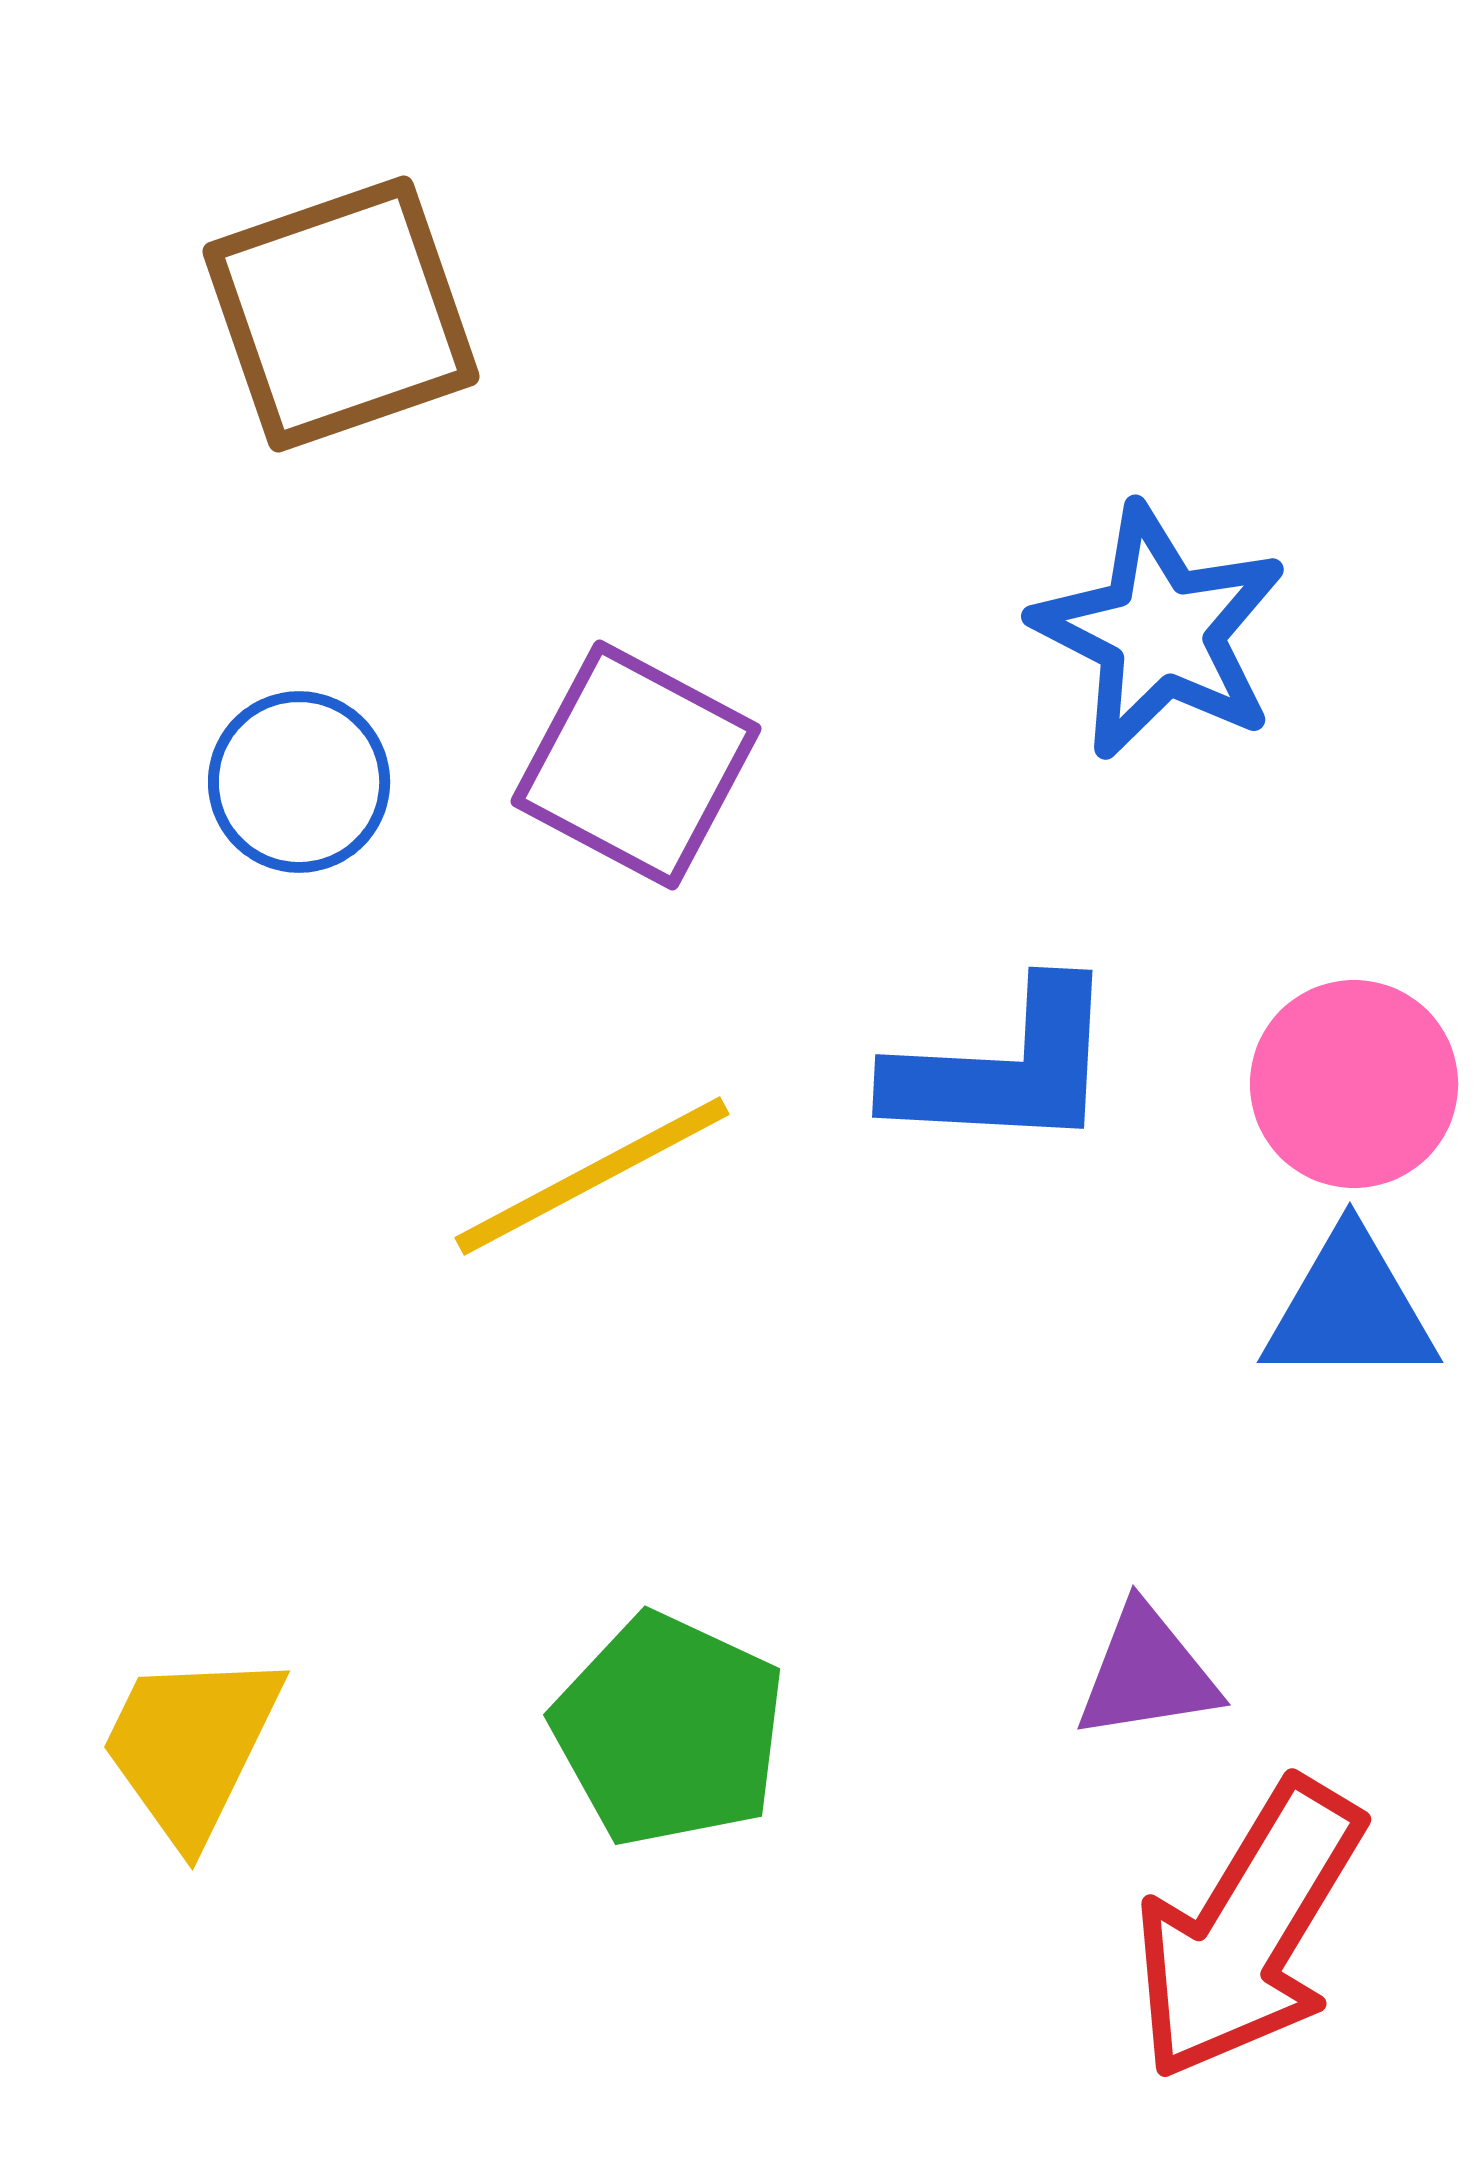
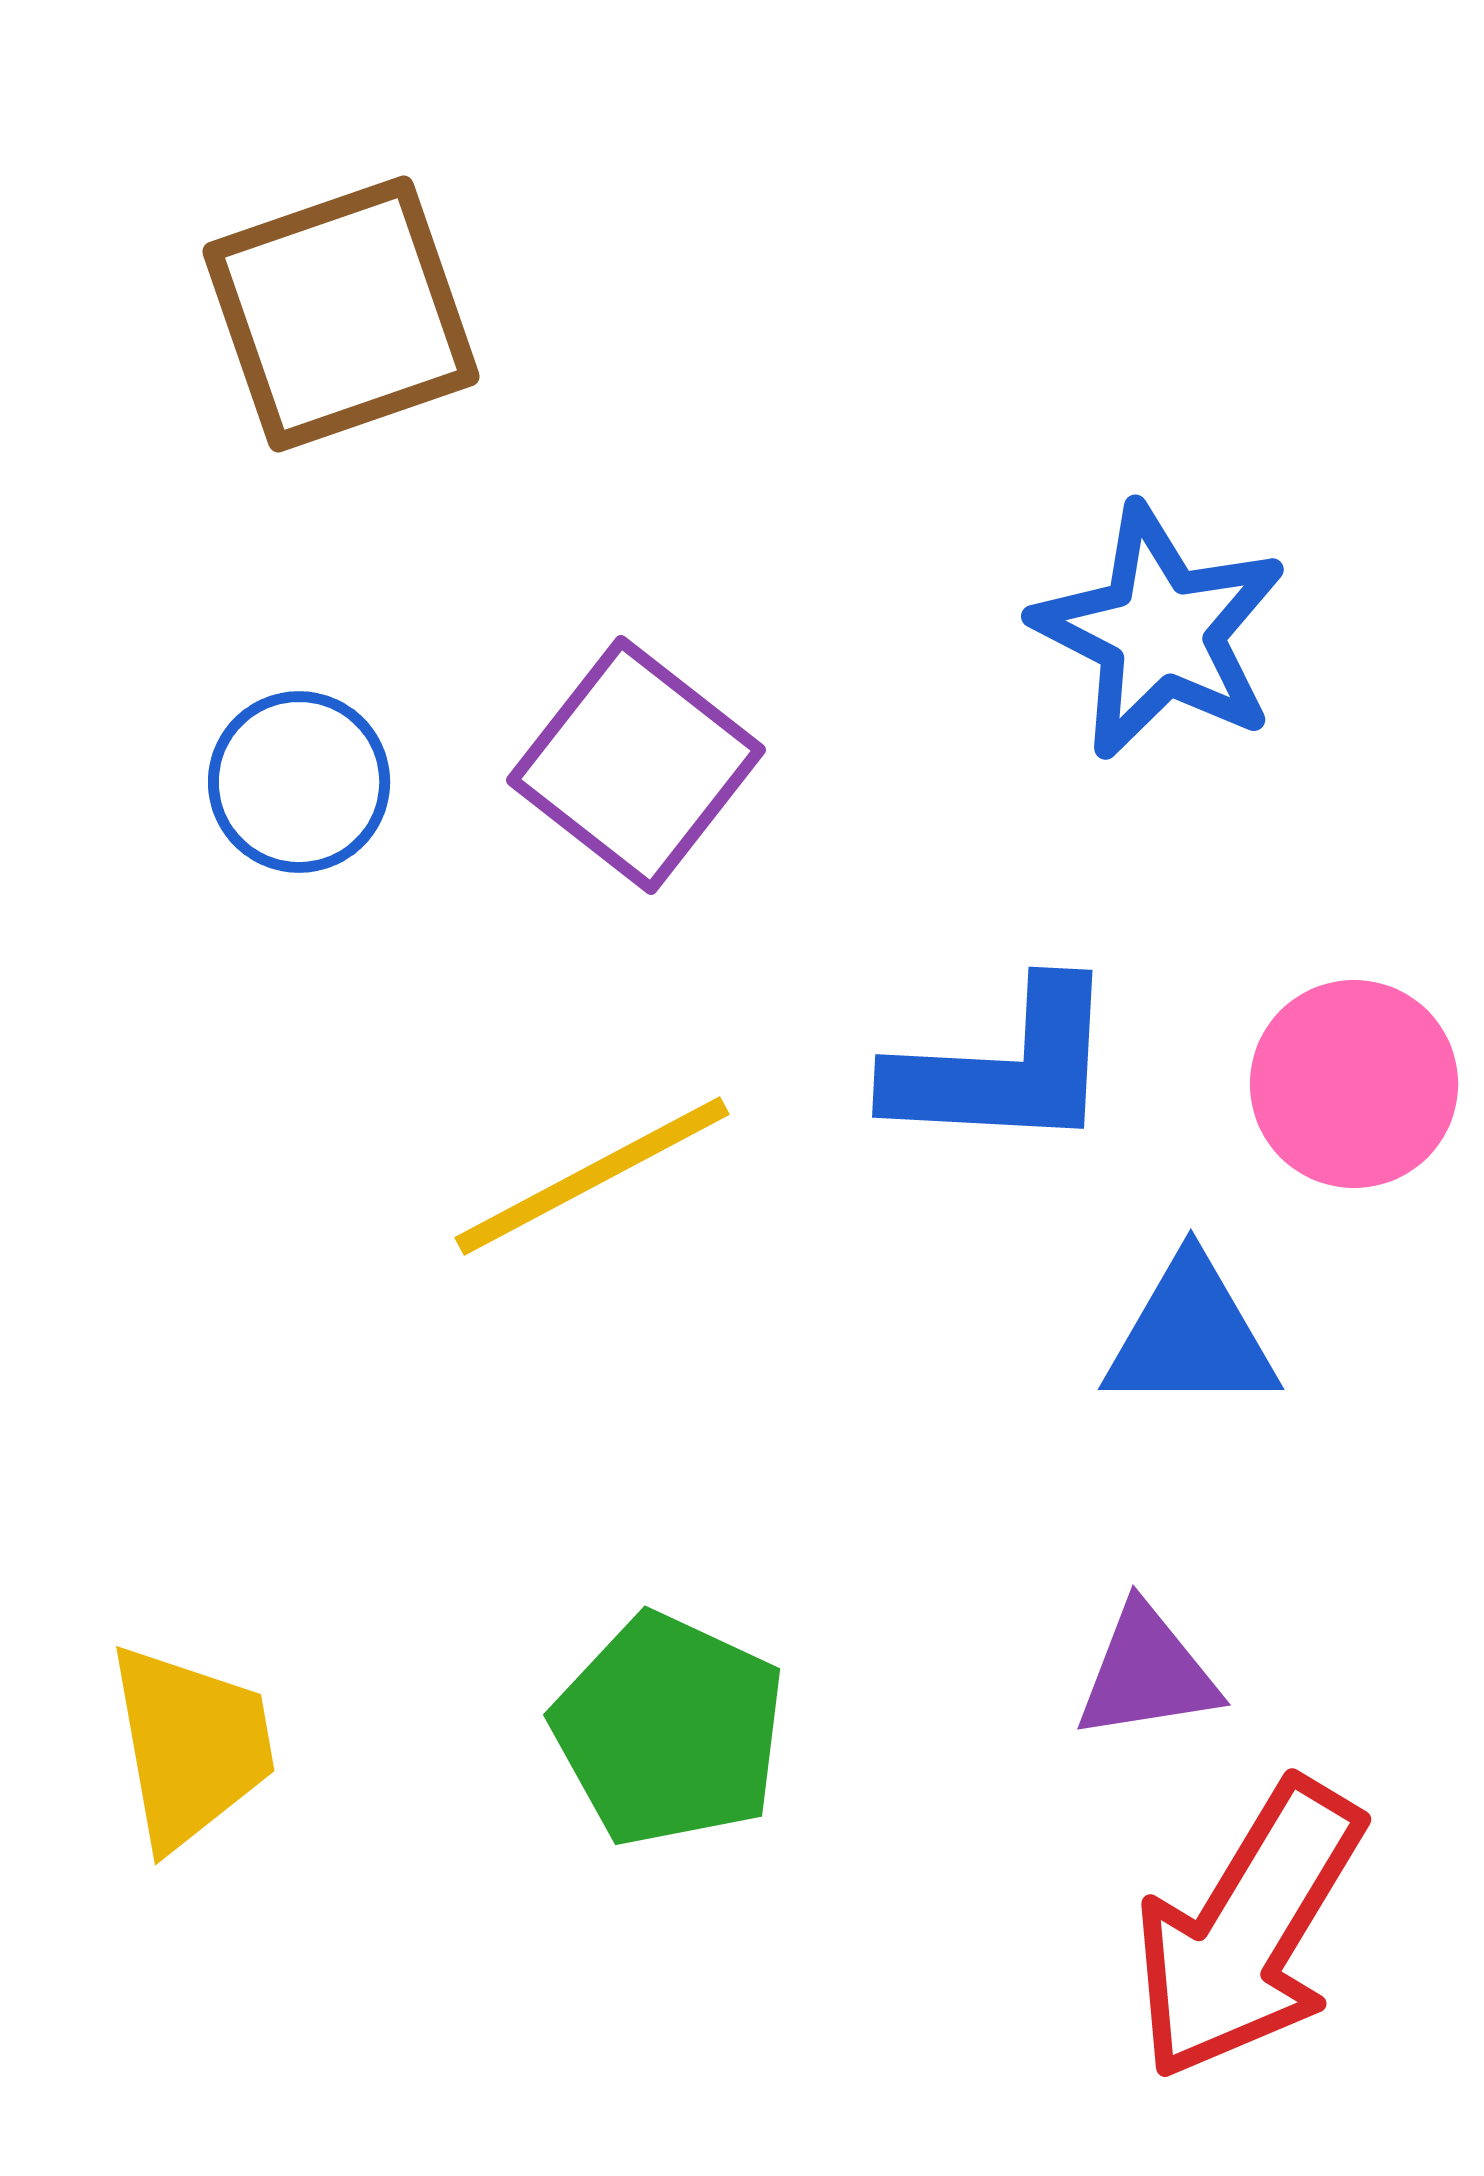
purple square: rotated 10 degrees clockwise
blue triangle: moved 159 px left, 27 px down
yellow trapezoid: rotated 144 degrees clockwise
